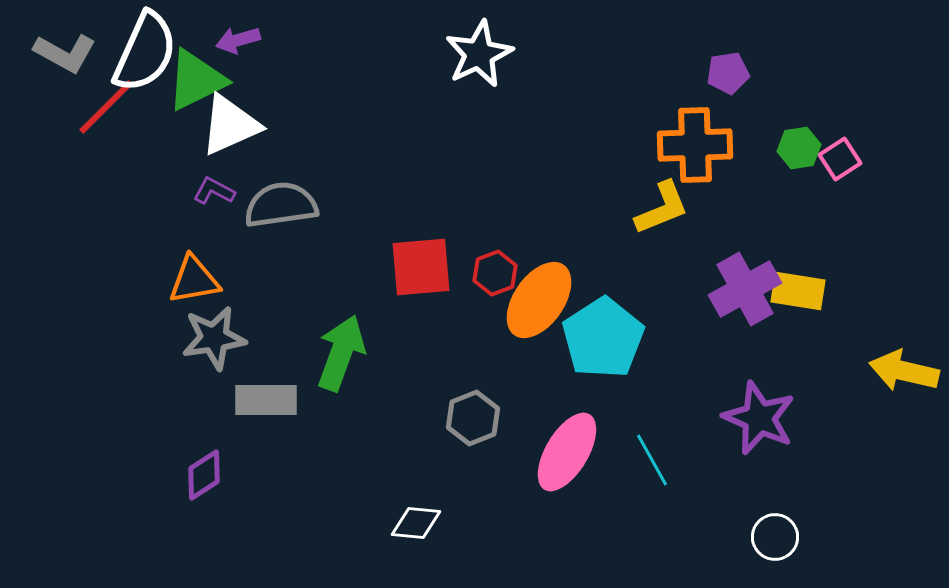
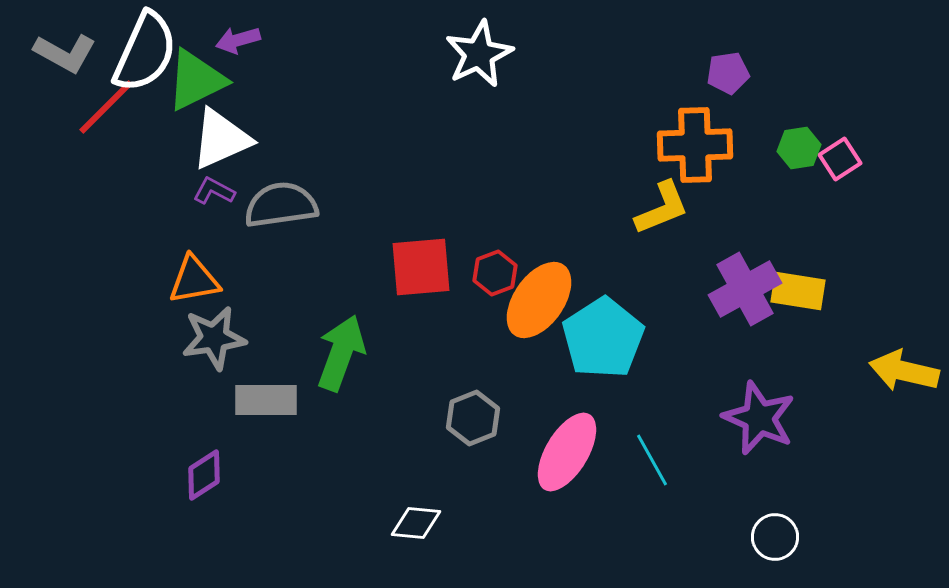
white triangle: moved 9 px left, 14 px down
